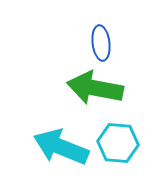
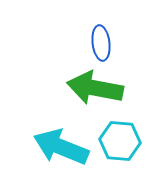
cyan hexagon: moved 2 px right, 2 px up
